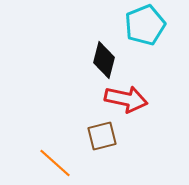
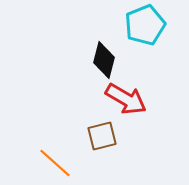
red arrow: rotated 18 degrees clockwise
